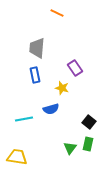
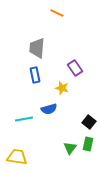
blue semicircle: moved 2 px left
